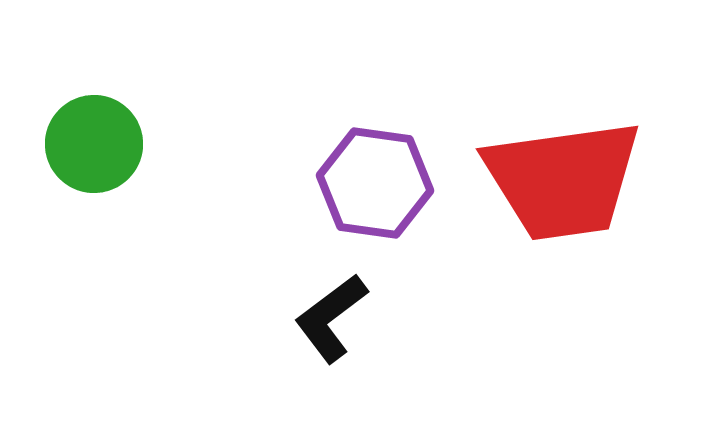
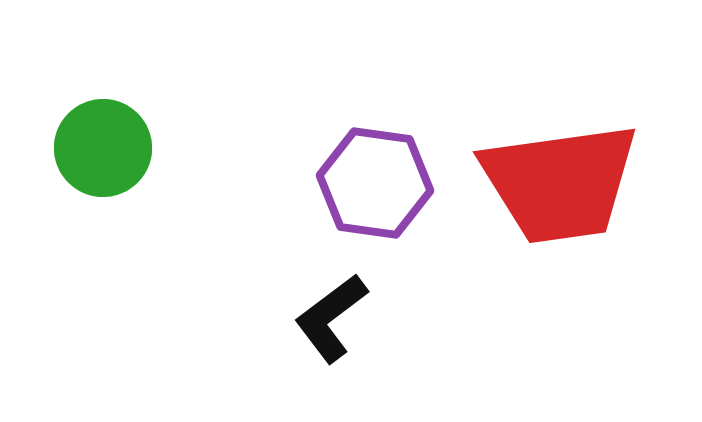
green circle: moved 9 px right, 4 px down
red trapezoid: moved 3 px left, 3 px down
